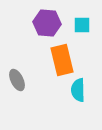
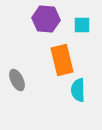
purple hexagon: moved 1 px left, 4 px up
